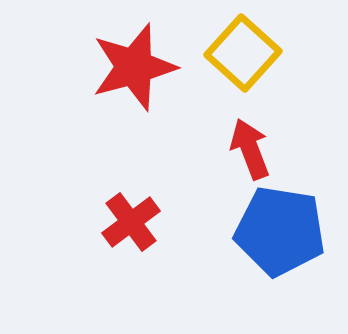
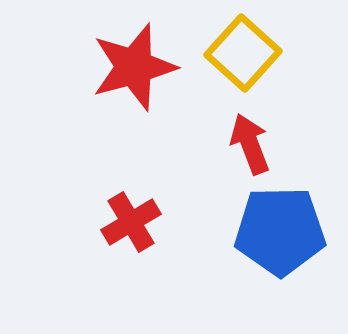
red arrow: moved 5 px up
red cross: rotated 6 degrees clockwise
blue pentagon: rotated 10 degrees counterclockwise
